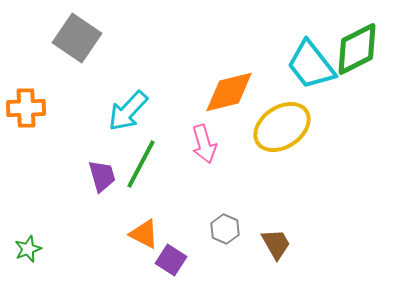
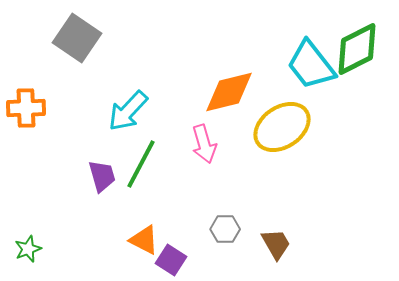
gray hexagon: rotated 24 degrees counterclockwise
orange triangle: moved 6 px down
